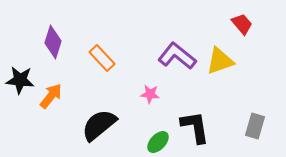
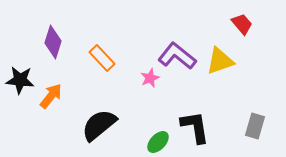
pink star: moved 16 px up; rotated 30 degrees counterclockwise
